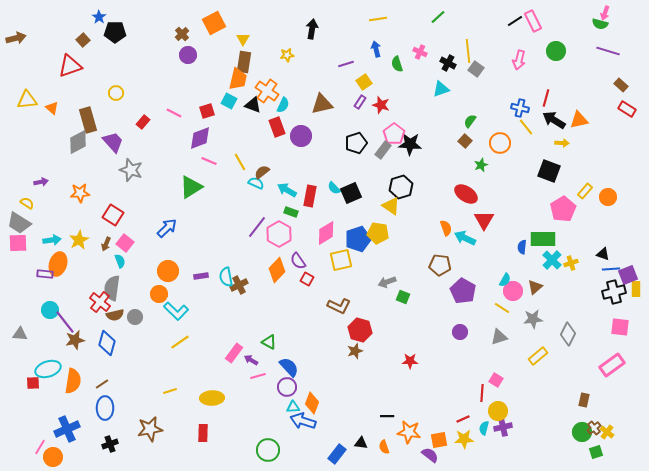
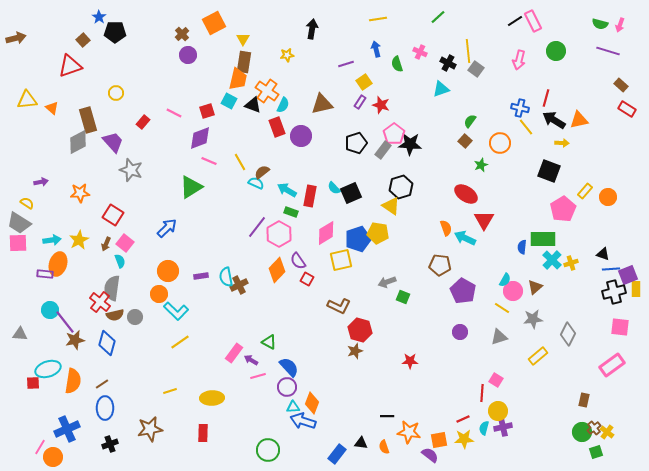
pink arrow at (605, 13): moved 15 px right, 12 px down
